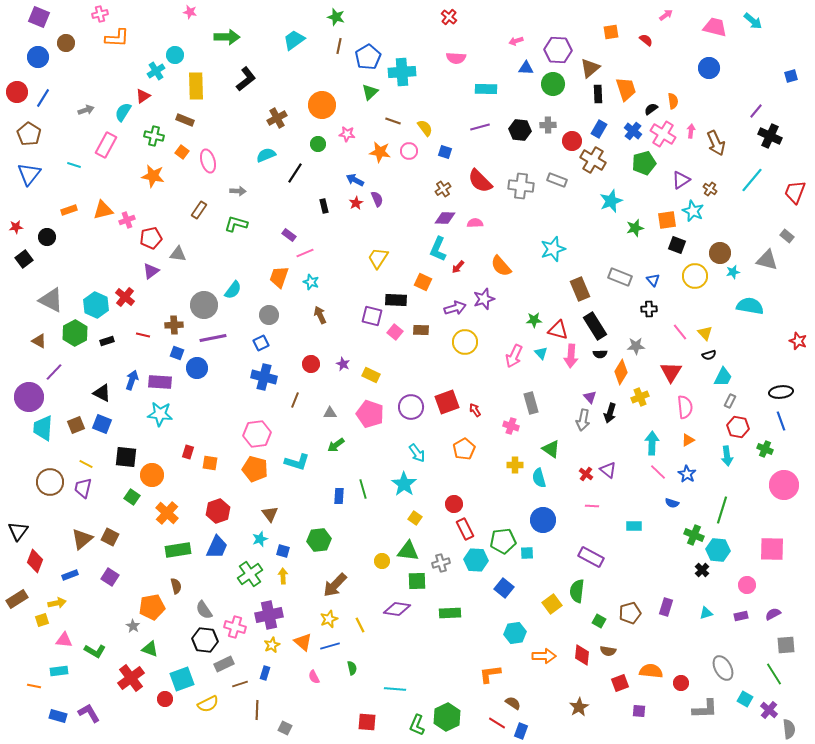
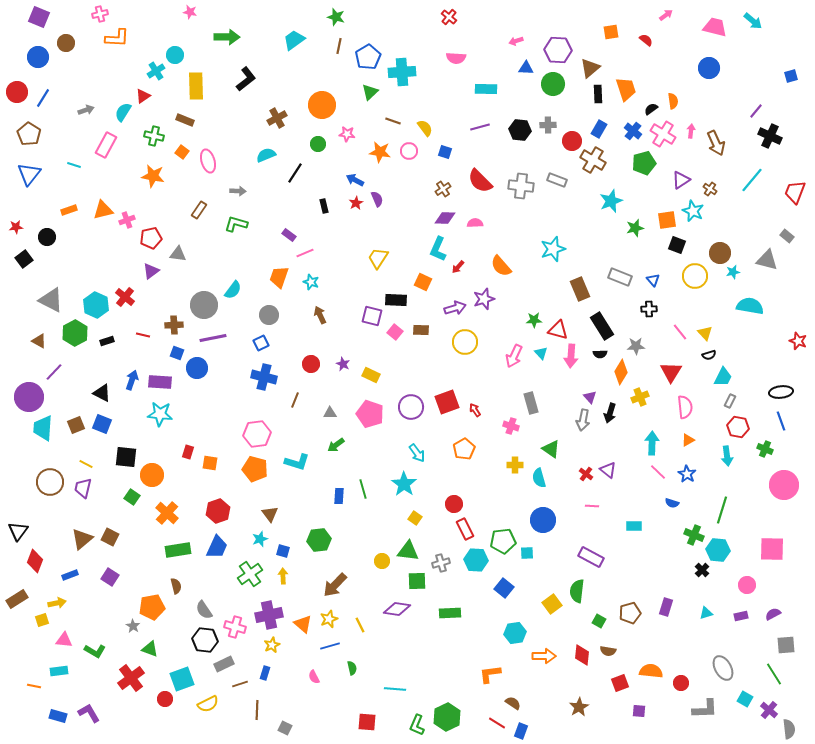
black rectangle at (595, 326): moved 7 px right
orange triangle at (303, 642): moved 18 px up
